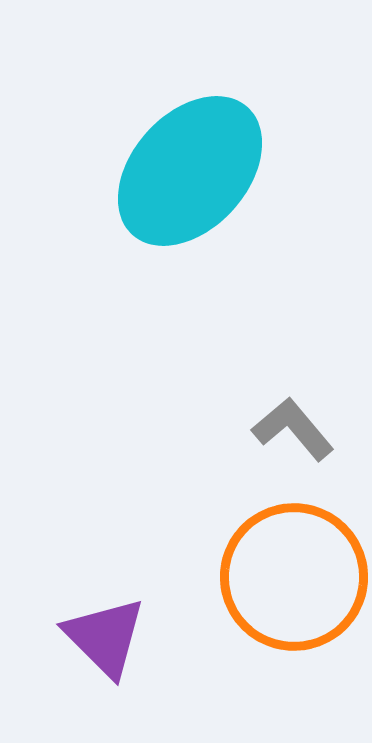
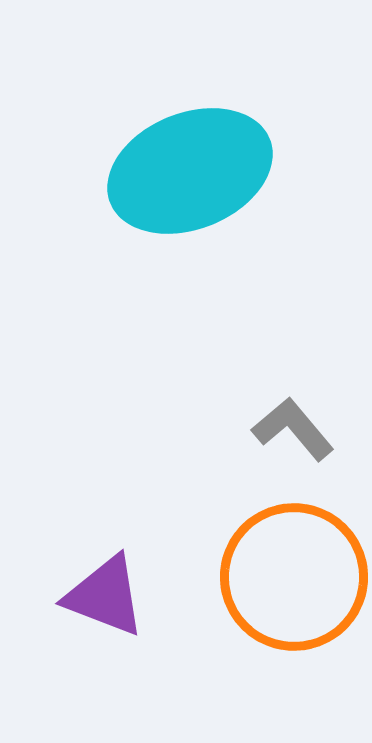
cyan ellipse: rotated 26 degrees clockwise
purple triangle: moved 41 px up; rotated 24 degrees counterclockwise
